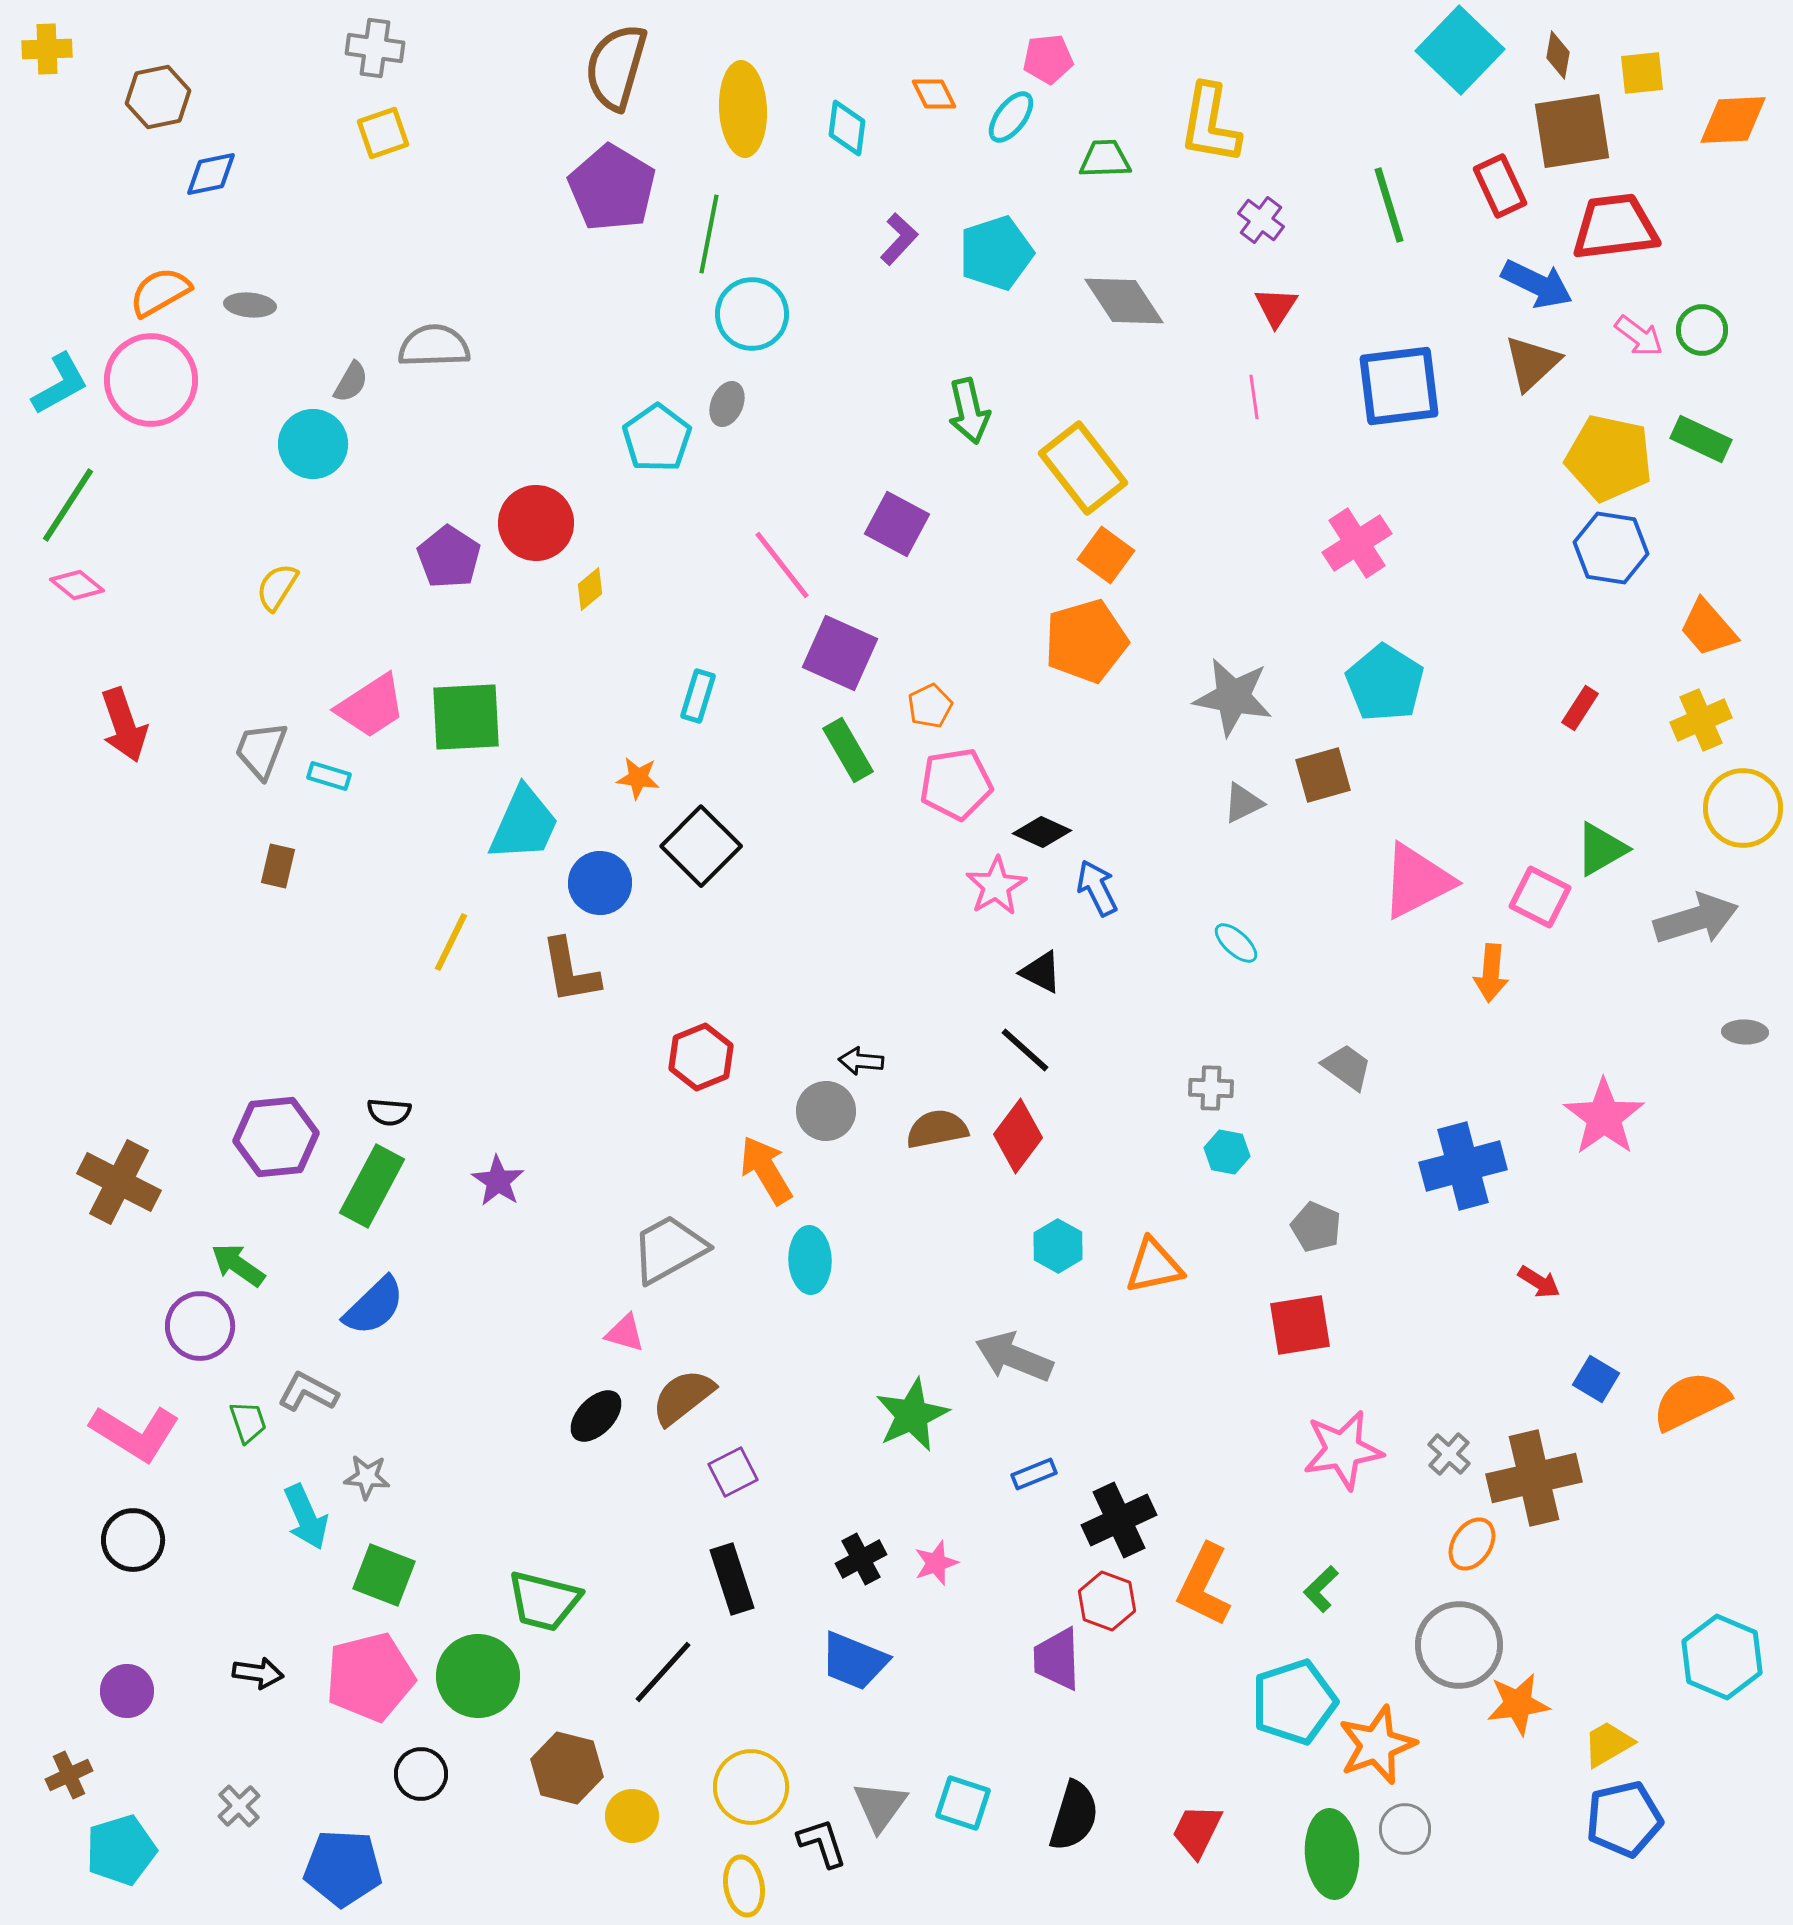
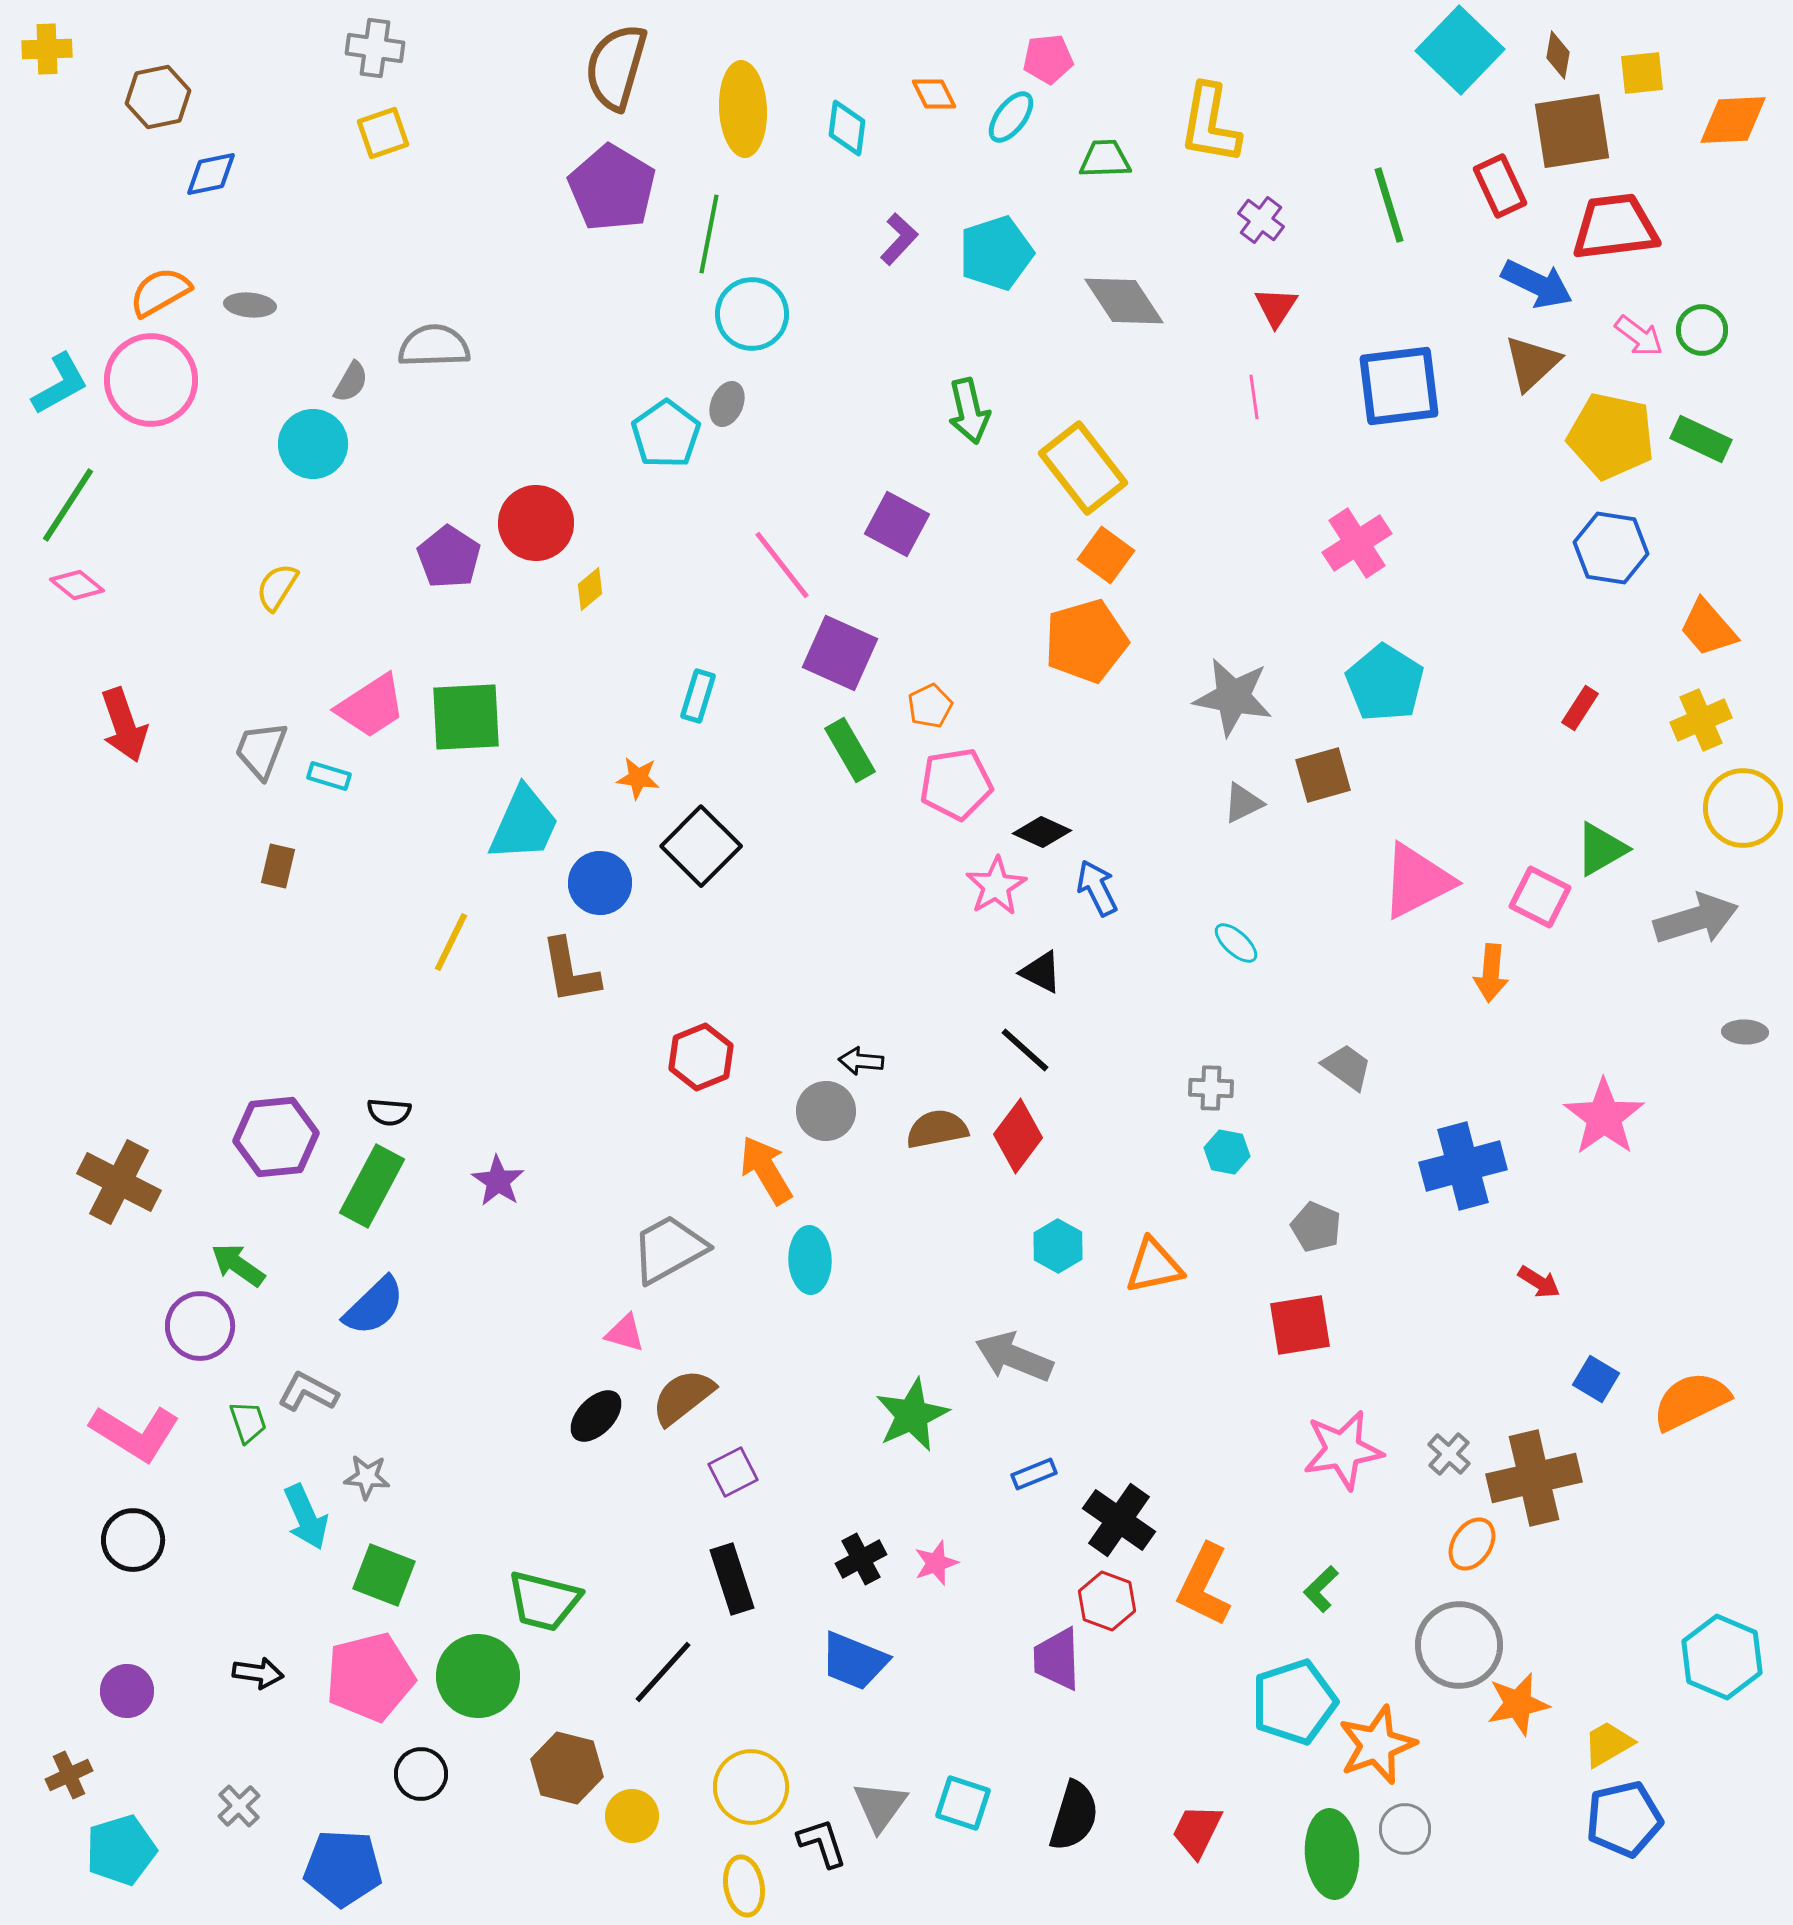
cyan pentagon at (657, 438): moved 9 px right, 4 px up
yellow pentagon at (1609, 458): moved 2 px right, 22 px up
green rectangle at (848, 750): moved 2 px right
black cross at (1119, 1520): rotated 30 degrees counterclockwise
orange star at (1518, 1704): rotated 4 degrees counterclockwise
